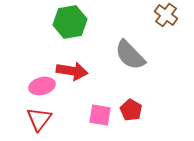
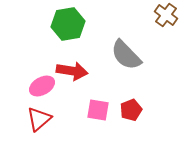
green hexagon: moved 2 px left, 2 px down
gray semicircle: moved 4 px left
pink ellipse: rotated 15 degrees counterclockwise
red pentagon: rotated 20 degrees clockwise
pink square: moved 2 px left, 5 px up
red triangle: rotated 12 degrees clockwise
